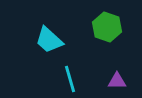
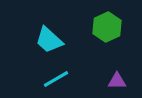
green hexagon: rotated 16 degrees clockwise
cyan line: moved 14 px left; rotated 76 degrees clockwise
